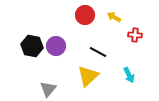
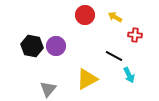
yellow arrow: moved 1 px right
black line: moved 16 px right, 4 px down
yellow triangle: moved 1 px left, 3 px down; rotated 15 degrees clockwise
